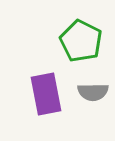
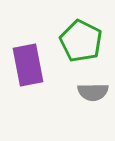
purple rectangle: moved 18 px left, 29 px up
